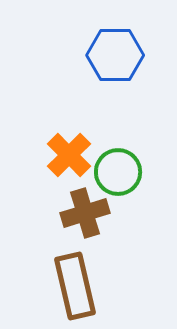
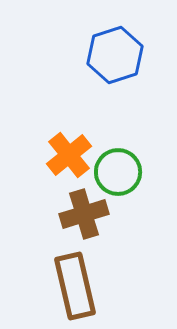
blue hexagon: rotated 18 degrees counterclockwise
orange cross: rotated 6 degrees clockwise
brown cross: moved 1 px left, 1 px down
